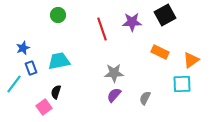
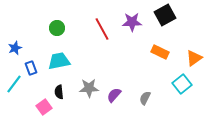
green circle: moved 1 px left, 13 px down
red line: rotated 10 degrees counterclockwise
blue star: moved 8 px left
orange triangle: moved 3 px right, 2 px up
gray star: moved 25 px left, 15 px down
cyan square: rotated 36 degrees counterclockwise
black semicircle: moved 3 px right; rotated 24 degrees counterclockwise
